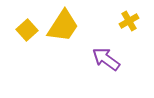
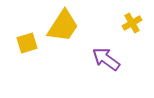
yellow cross: moved 3 px right, 2 px down
yellow square: moved 13 px down; rotated 25 degrees clockwise
